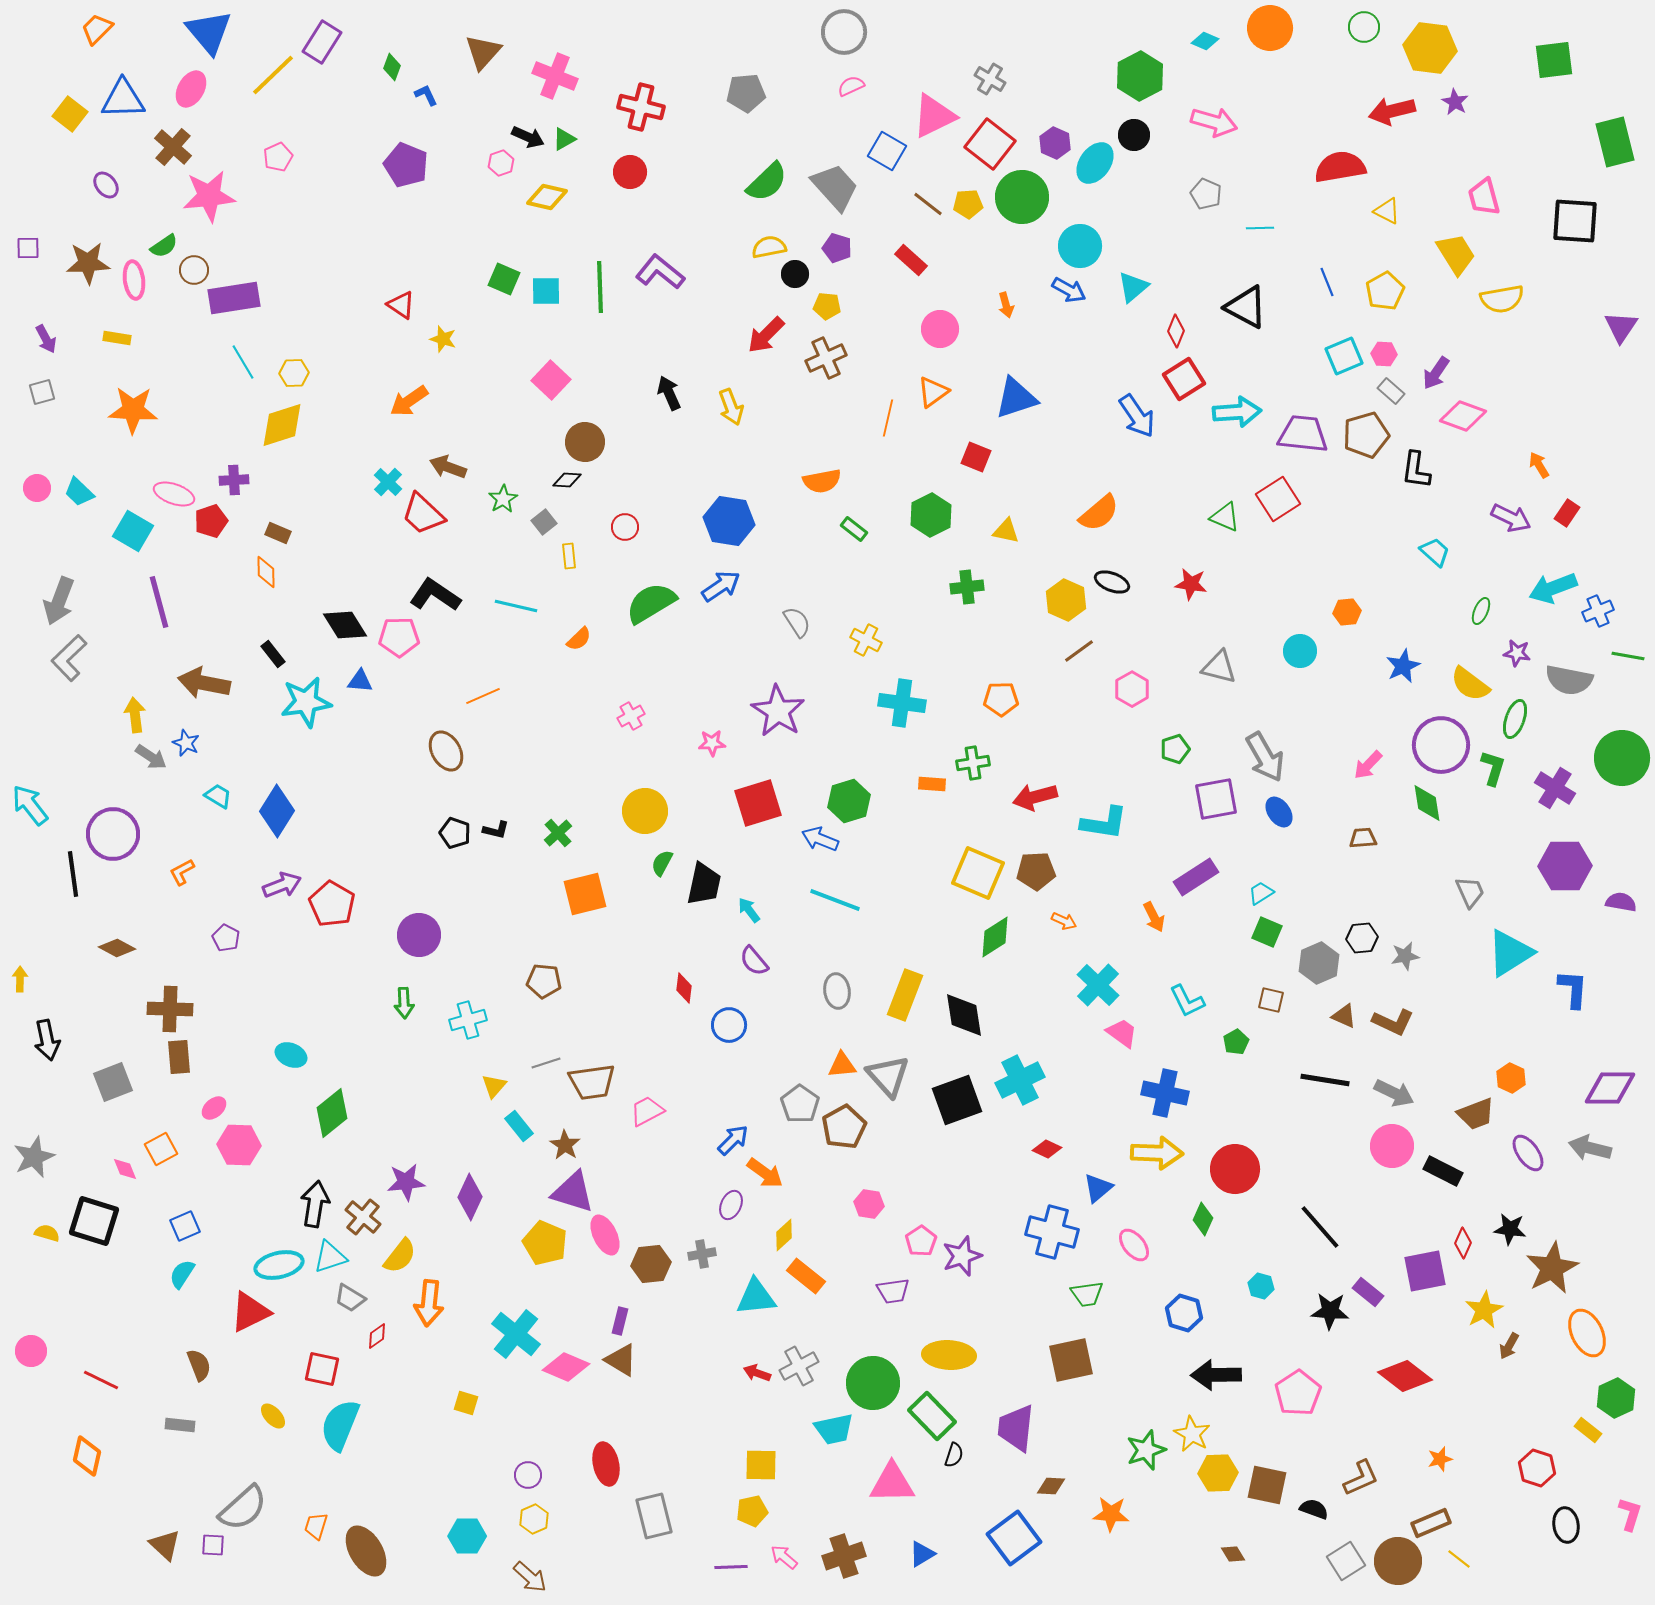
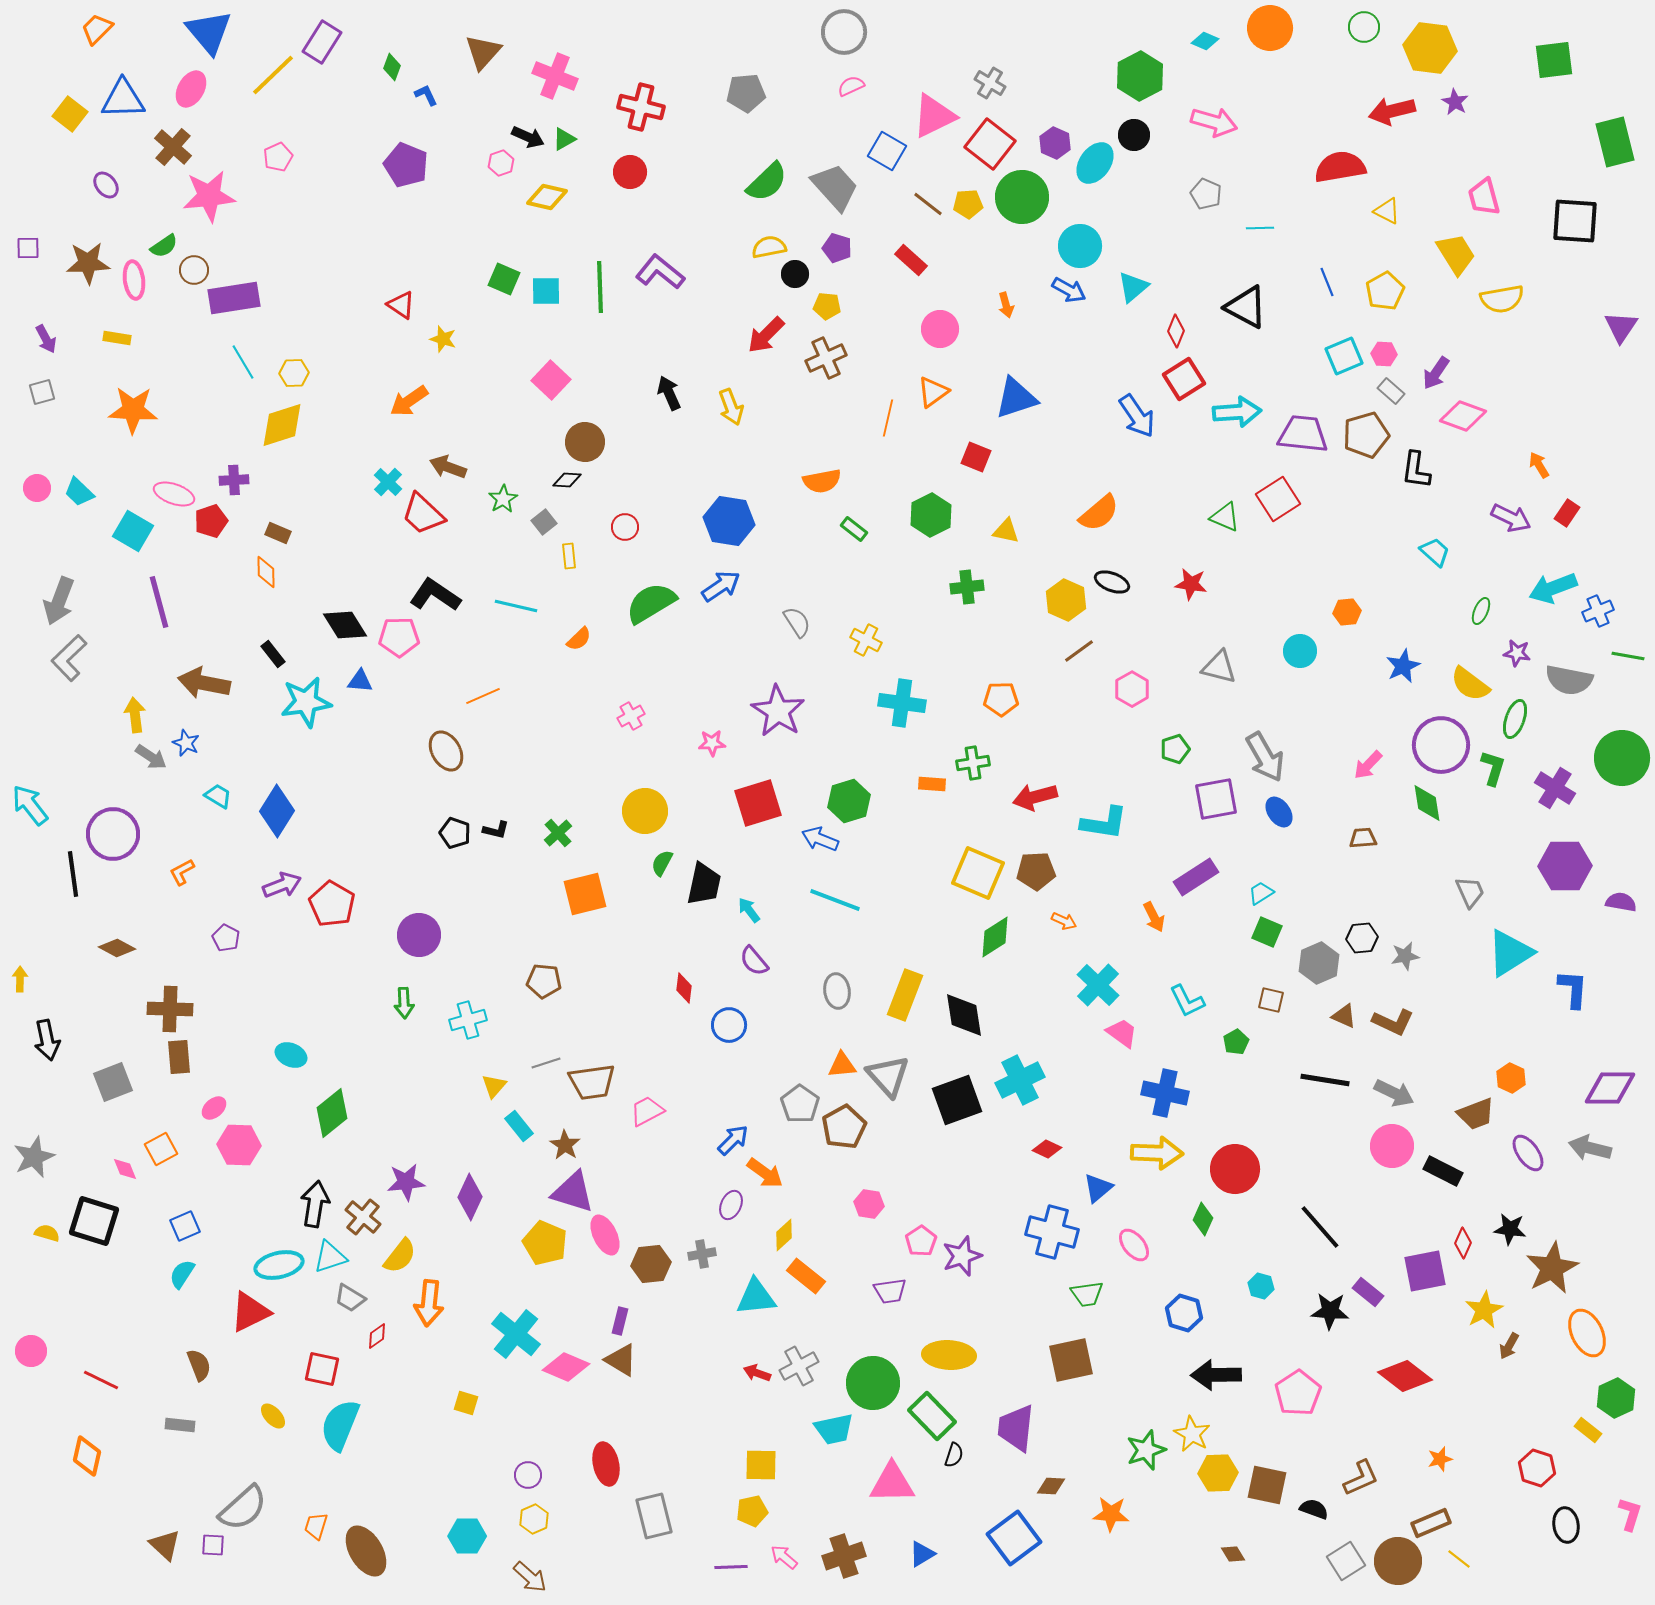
gray cross at (990, 79): moved 4 px down
purple trapezoid at (893, 1291): moved 3 px left
